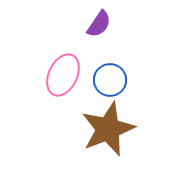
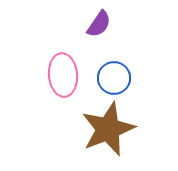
pink ellipse: rotated 30 degrees counterclockwise
blue circle: moved 4 px right, 2 px up
